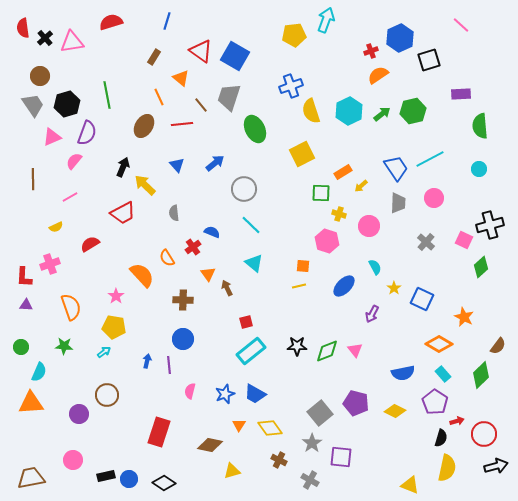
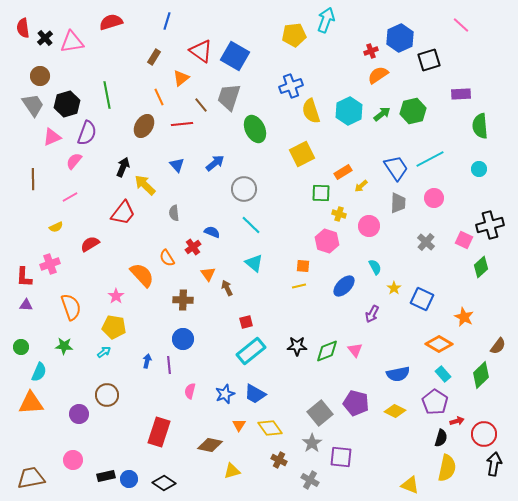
orange triangle at (181, 78): rotated 42 degrees clockwise
red trapezoid at (123, 213): rotated 24 degrees counterclockwise
blue semicircle at (403, 373): moved 5 px left, 1 px down
black arrow at (496, 466): moved 2 px left, 2 px up; rotated 65 degrees counterclockwise
